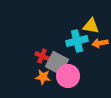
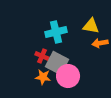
cyan cross: moved 21 px left, 9 px up
